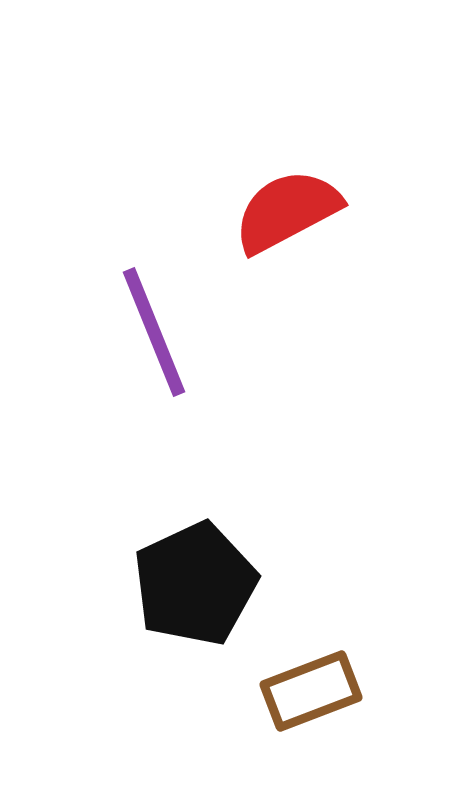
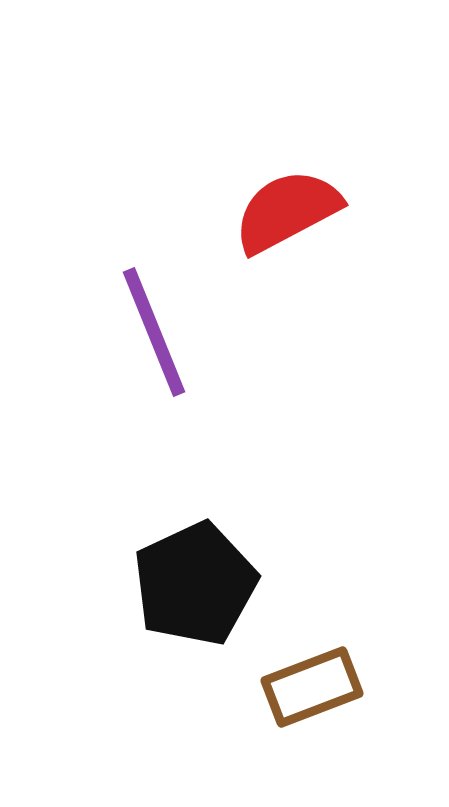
brown rectangle: moved 1 px right, 4 px up
